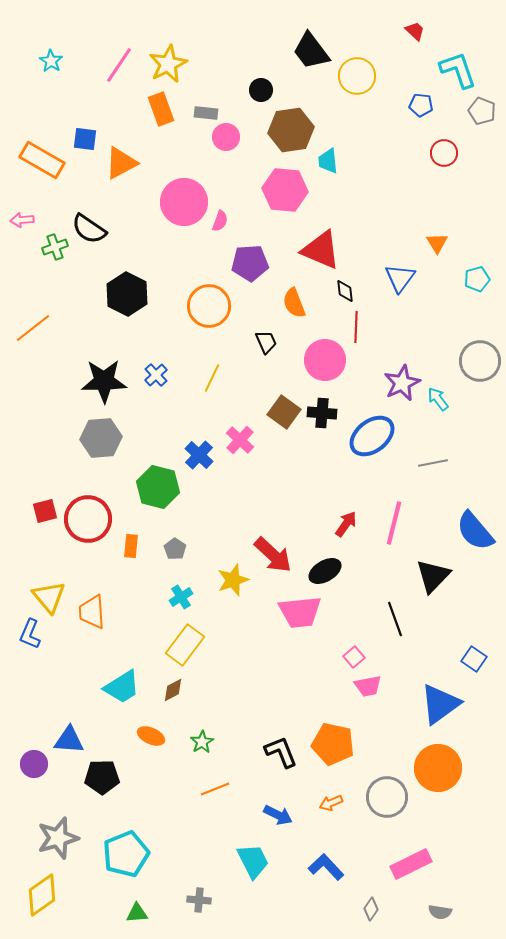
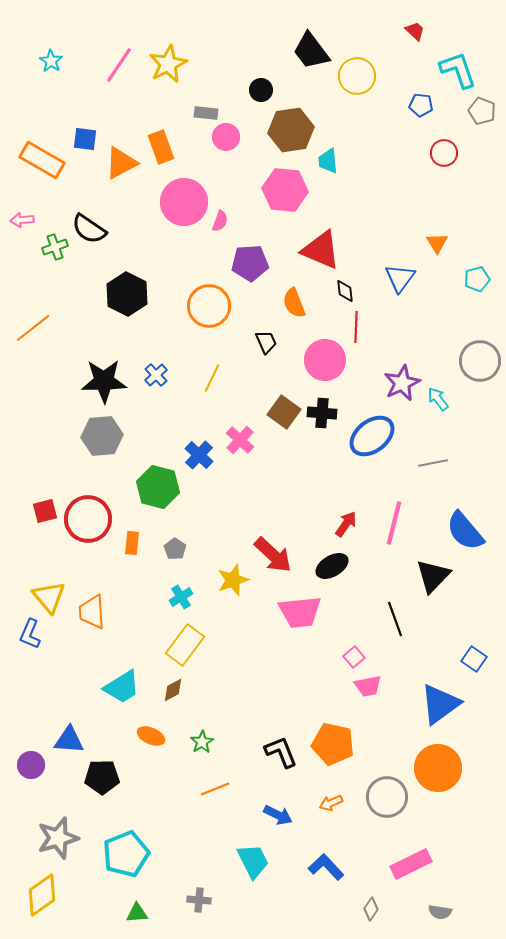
orange rectangle at (161, 109): moved 38 px down
gray hexagon at (101, 438): moved 1 px right, 2 px up
blue semicircle at (475, 531): moved 10 px left
orange rectangle at (131, 546): moved 1 px right, 3 px up
black ellipse at (325, 571): moved 7 px right, 5 px up
purple circle at (34, 764): moved 3 px left, 1 px down
